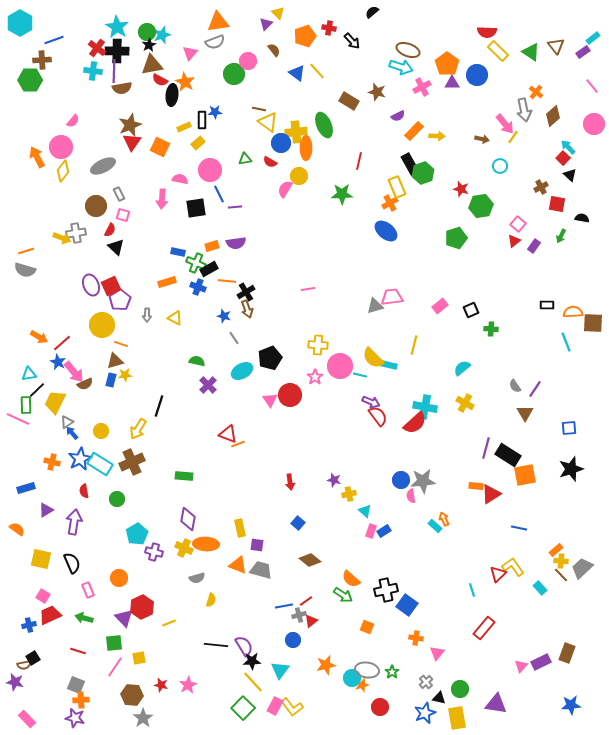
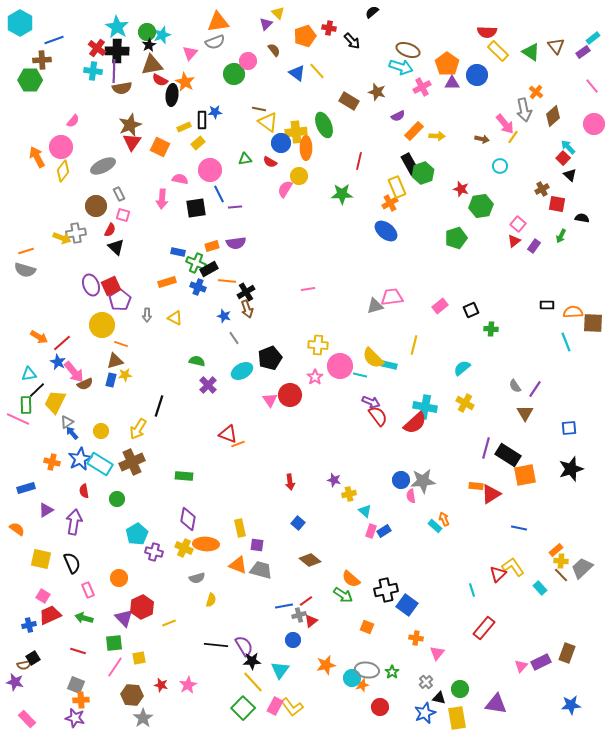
brown cross at (541, 187): moved 1 px right, 2 px down
